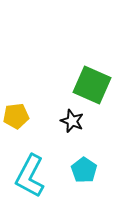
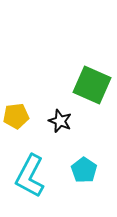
black star: moved 12 px left
